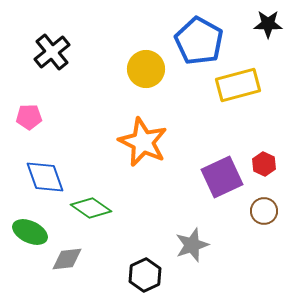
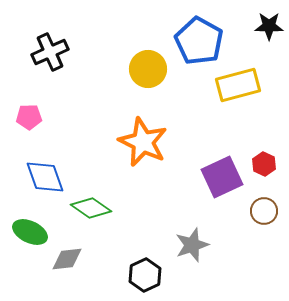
black star: moved 1 px right, 2 px down
black cross: moved 2 px left; rotated 15 degrees clockwise
yellow circle: moved 2 px right
